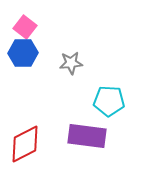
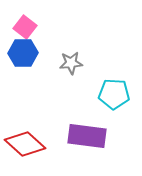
cyan pentagon: moved 5 px right, 7 px up
red diamond: rotated 69 degrees clockwise
